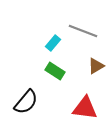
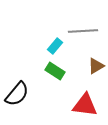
gray line: rotated 24 degrees counterclockwise
cyan rectangle: moved 2 px right, 3 px down
black semicircle: moved 9 px left, 8 px up
red triangle: moved 3 px up
